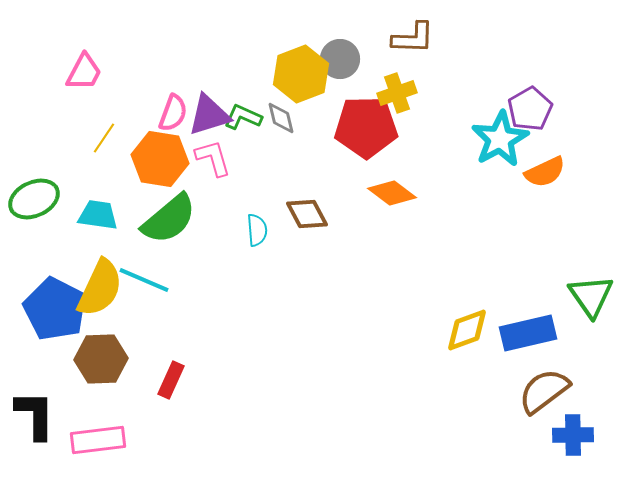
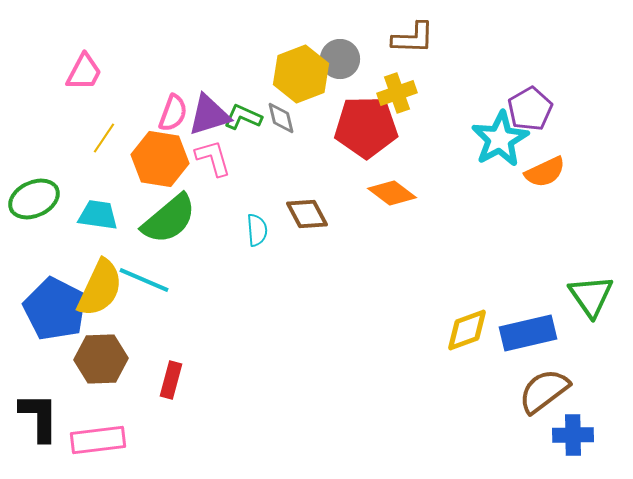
red rectangle: rotated 9 degrees counterclockwise
black L-shape: moved 4 px right, 2 px down
